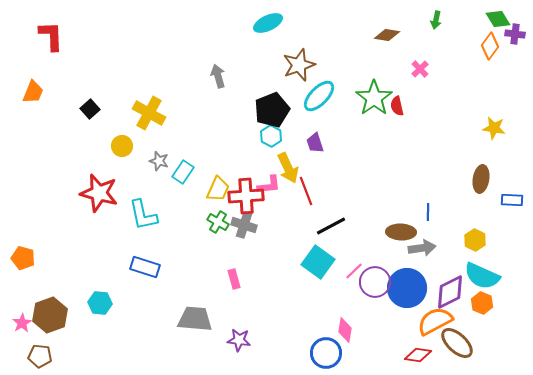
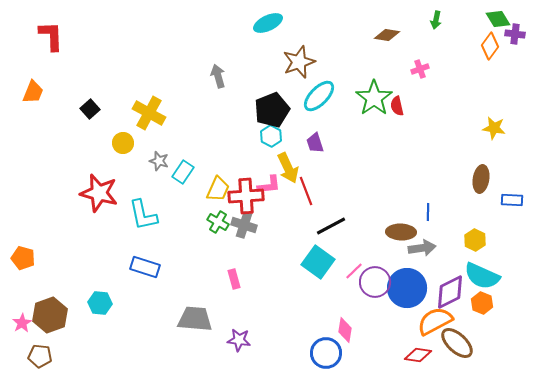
brown star at (299, 65): moved 3 px up
pink cross at (420, 69): rotated 24 degrees clockwise
yellow circle at (122, 146): moved 1 px right, 3 px up
